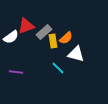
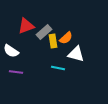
white semicircle: moved 14 px down; rotated 70 degrees clockwise
cyan line: rotated 32 degrees counterclockwise
